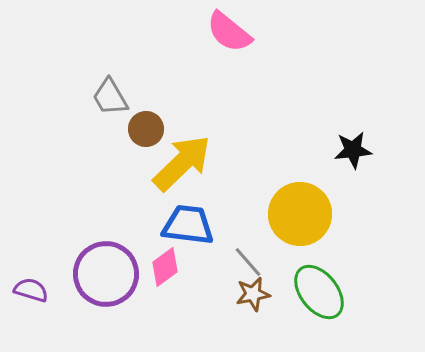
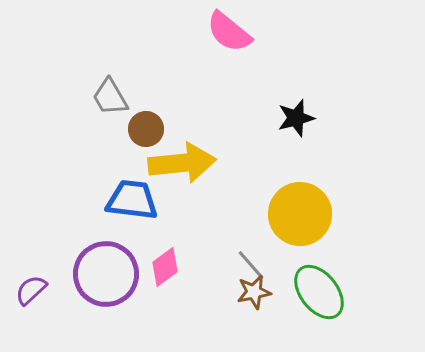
black star: moved 57 px left, 32 px up; rotated 9 degrees counterclockwise
yellow arrow: rotated 38 degrees clockwise
blue trapezoid: moved 56 px left, 25 px up
gray line: moved 3 px right, 3 px down
purple semicircle: rotated 60 degrees counterclockwise
brown star: moved 1 px right, 2 px up
